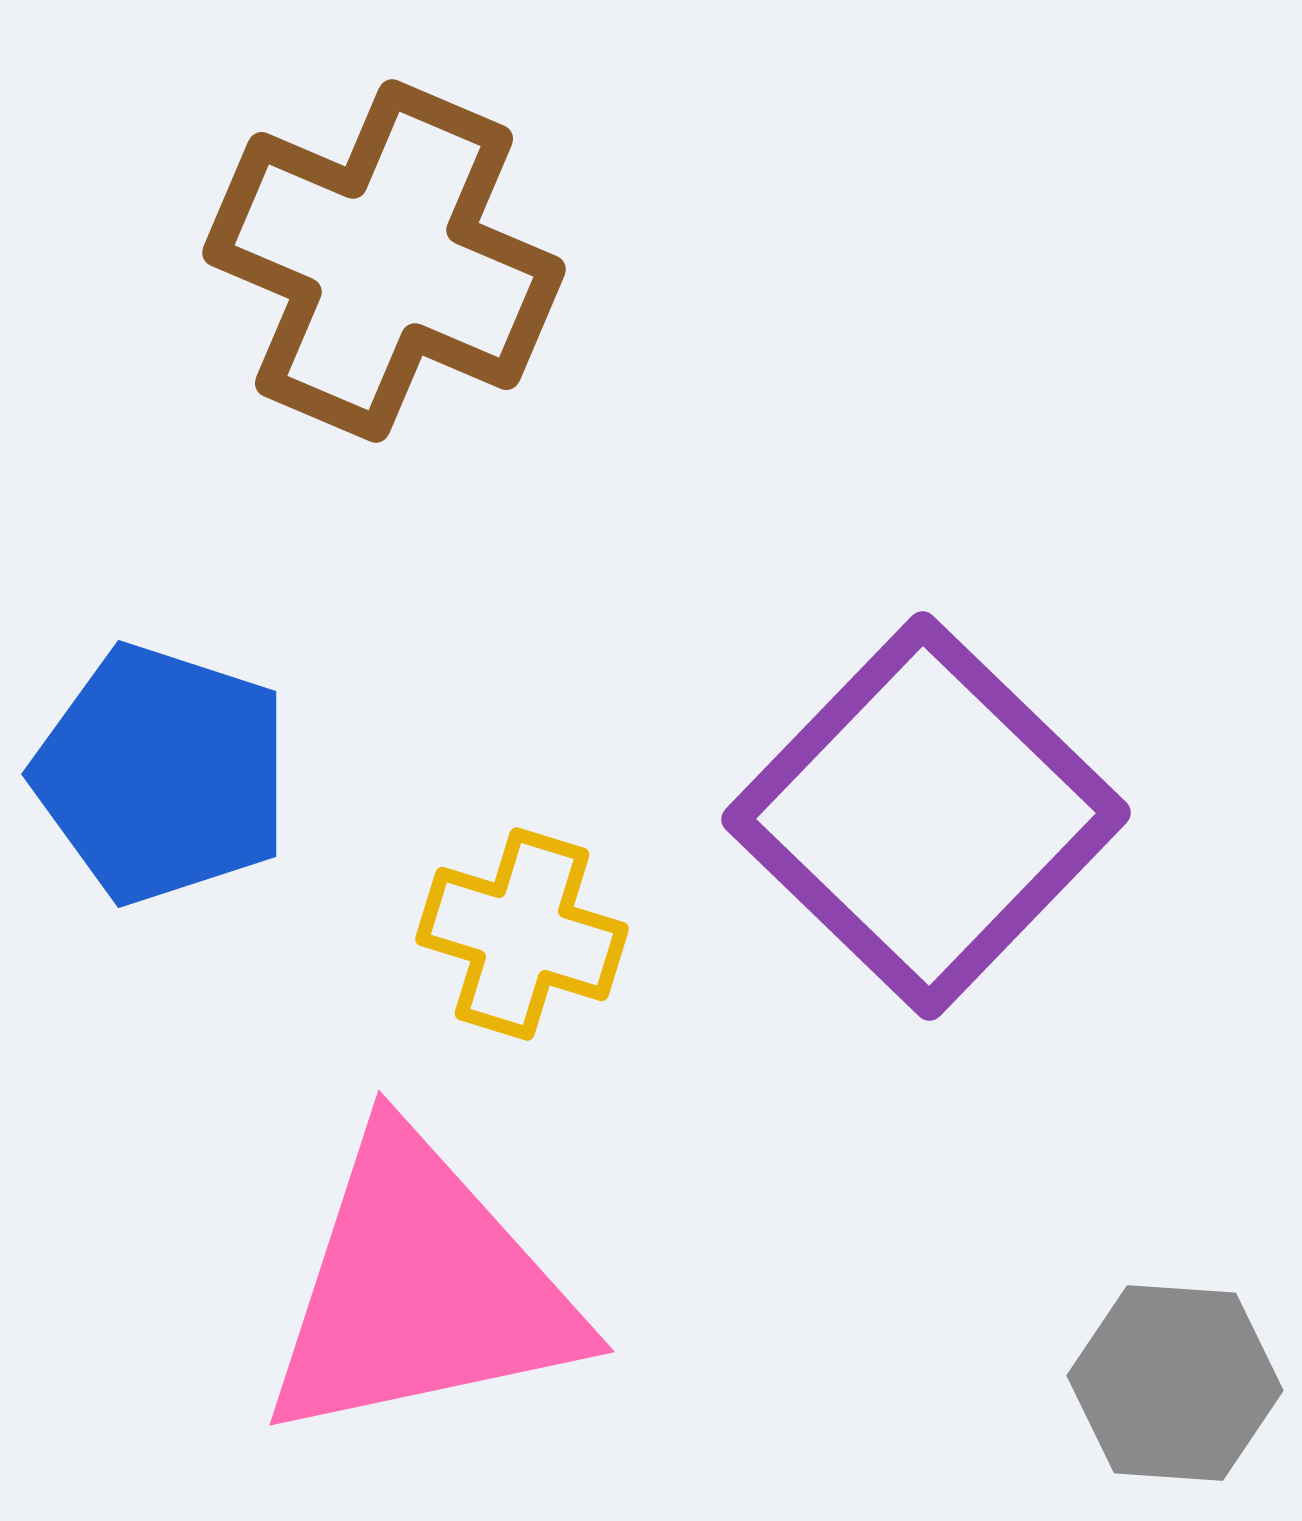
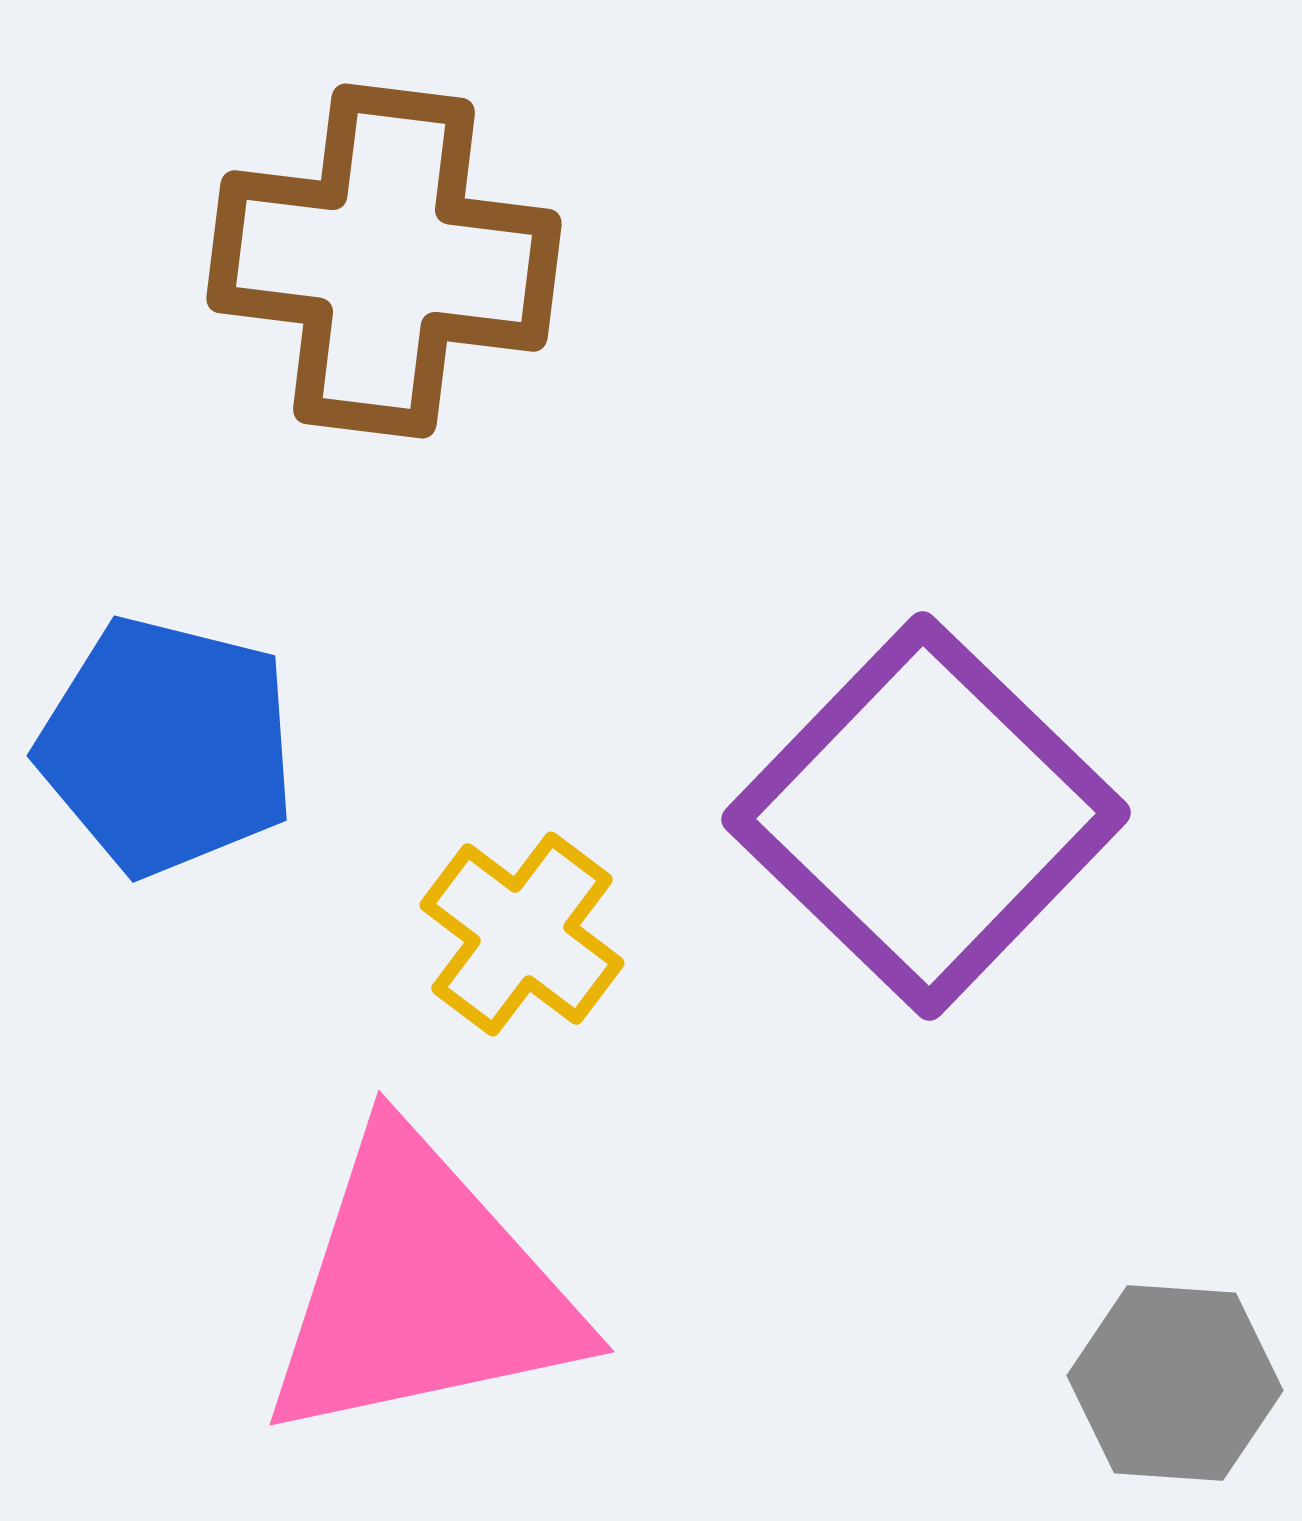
brown cross: rotated 16 degrees counterclockwise
blue pentagon: moved 5 px right, 28 px up; rotated 4 degrees counterclockwise
yellow cross: rotated 20 degrees clockwise
